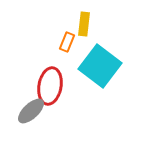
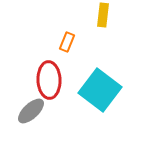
yellow rectangle: moved 19 px right, 9 px up
cyan square: moved 24 px down
red ellipse: moved 1 px left, 6 px up; rotated 12 degrees counterclockwise
